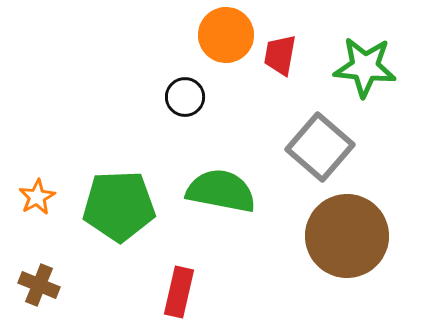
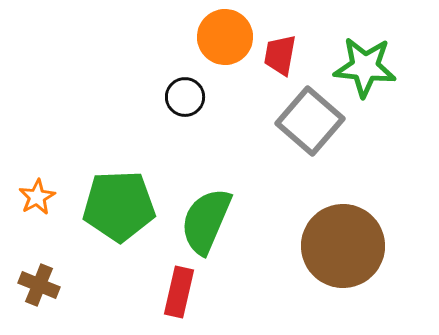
orange circle: moved 1 px left, 2 px down
gray square: moved 10 px left, 26 px up
green semicircle: moved 15 px left, 30 px down; rotated 78 degrees counterclockwise
brown circle: moved 4 px left, 10 px down
